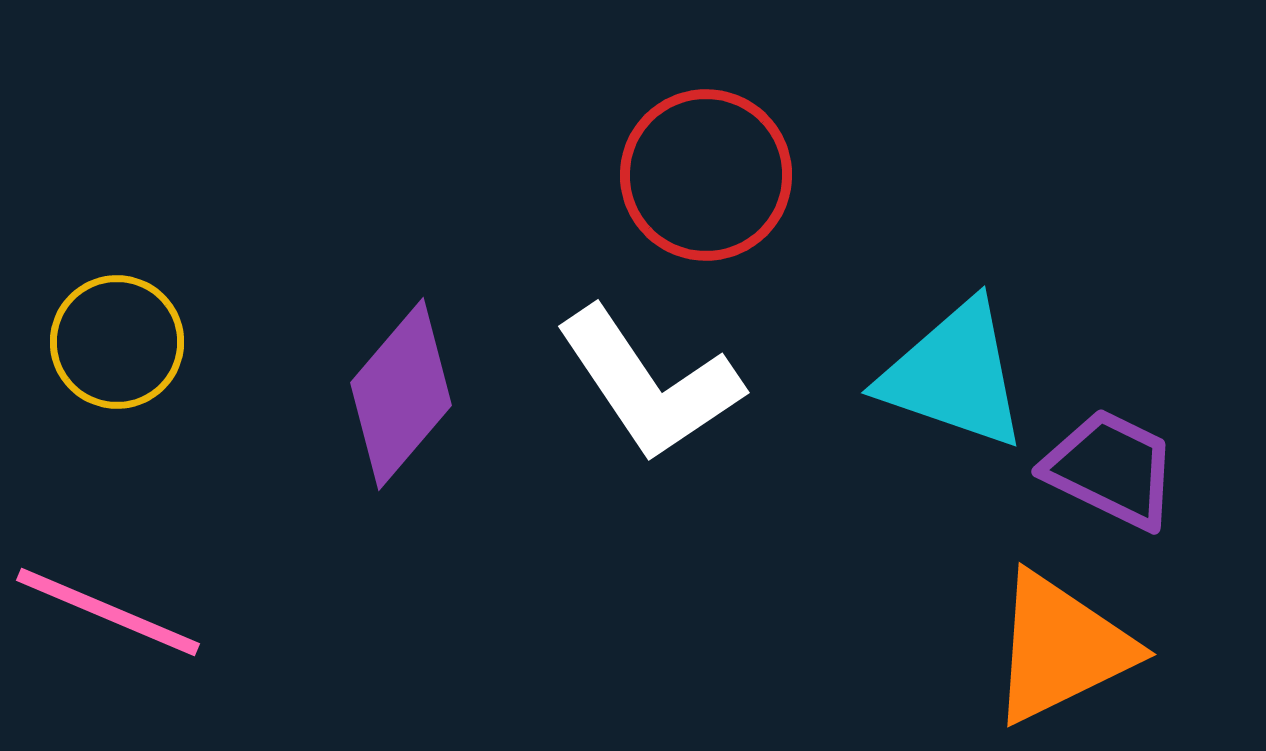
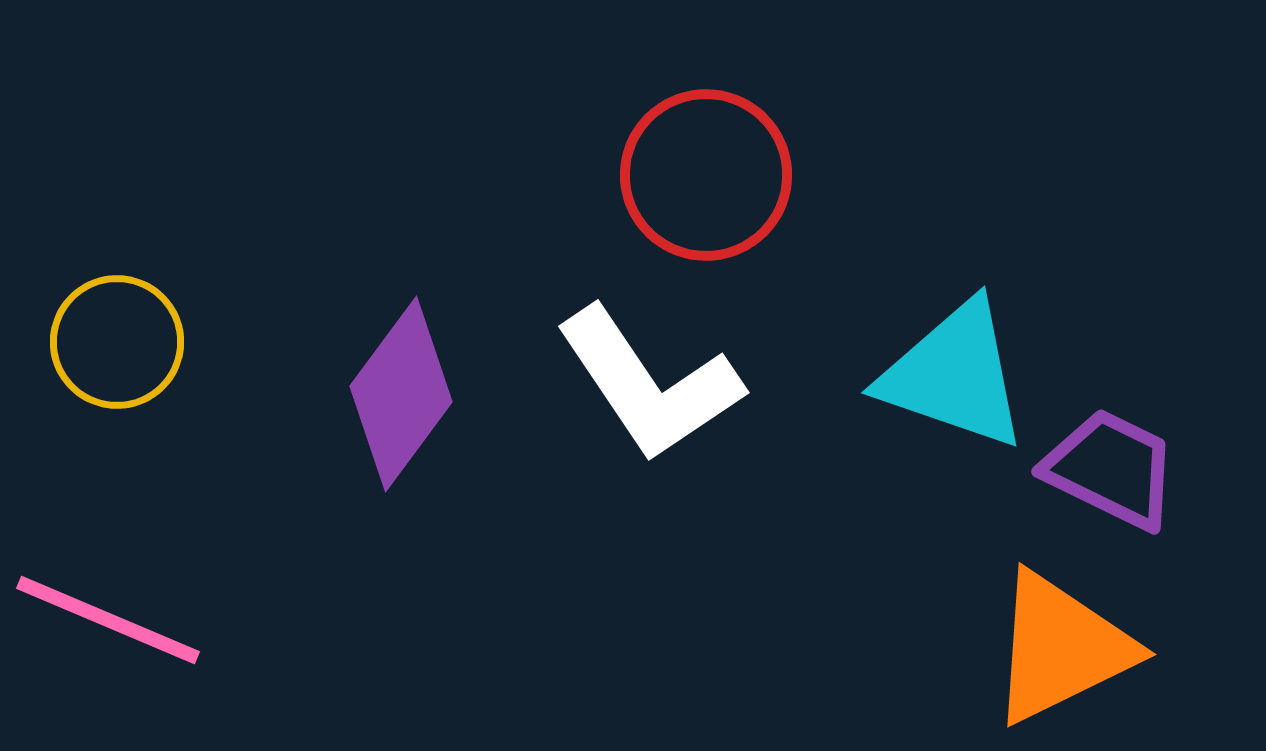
purple diamond: rotated 4 degrees counterclockwise
pink line: moved 8 px down
